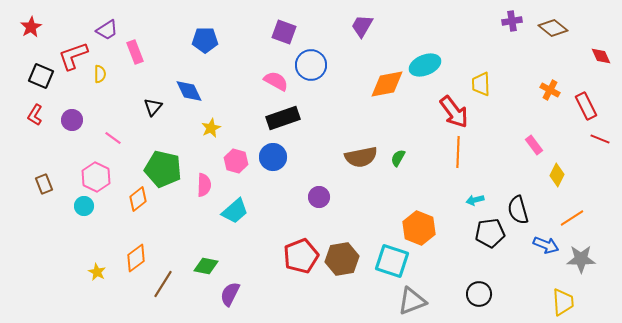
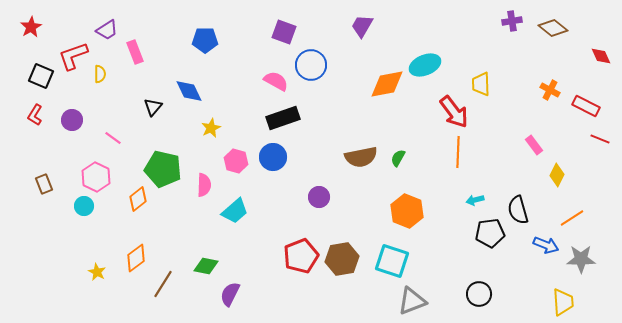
red rectangle at (586, 106): rotated 36 degrees counterclockwise
orange hexagon at (419, 228): moved 12 px left, 17 px up
